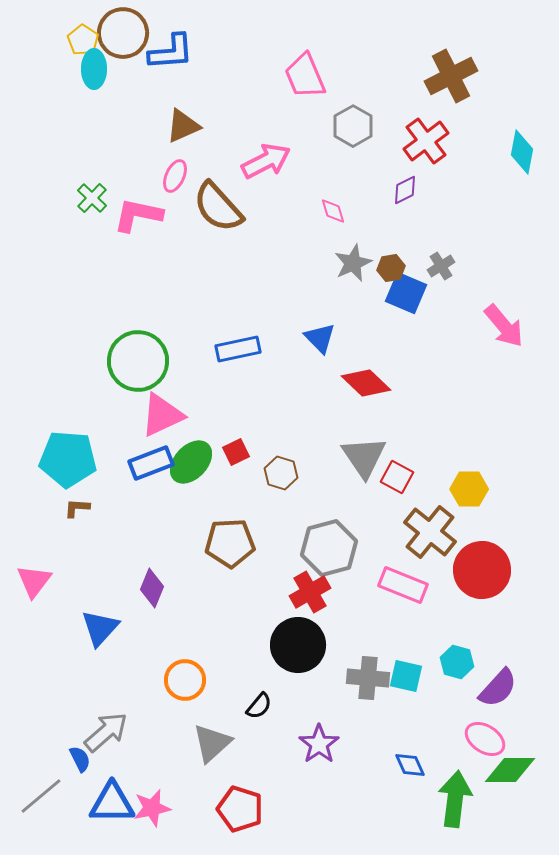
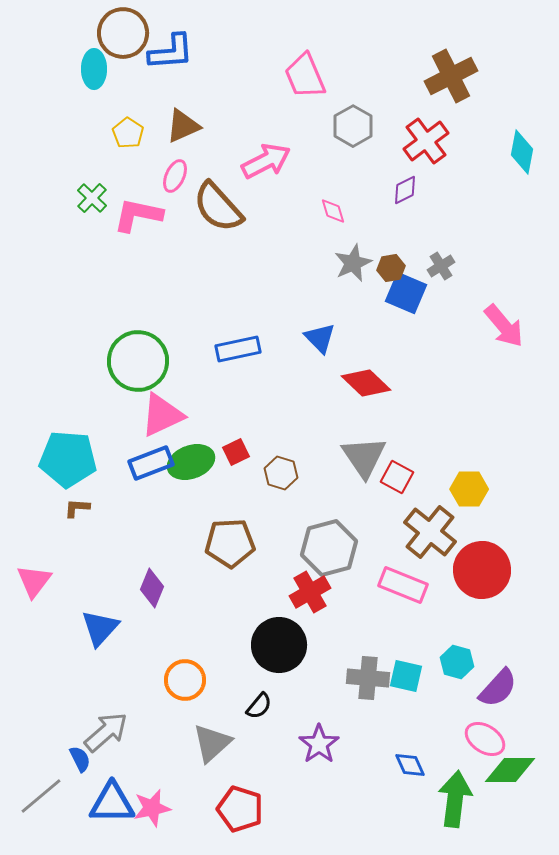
yellow pentagon at (83, 40): moved 45 px right, 93 px down
green ellipse at (191, 462): rotated 27 degrees clockwise
black circle at (298, 645): moved 19 px left
